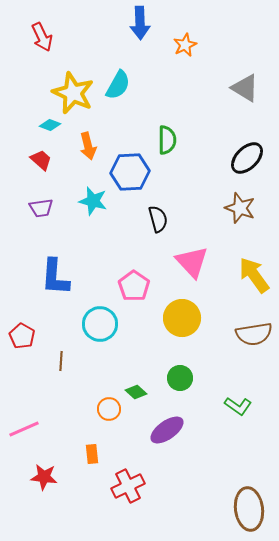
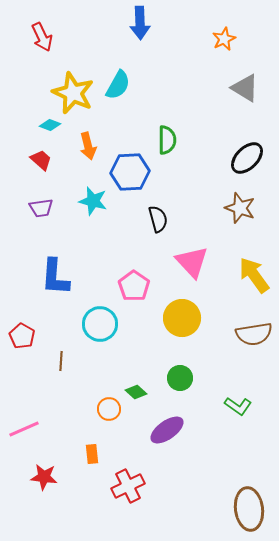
orange star: moved 39 px right, 6 px up
